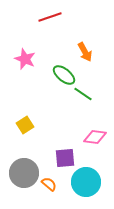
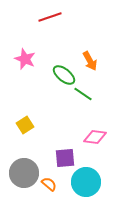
orange arrow: moved 5 px right, 9 px down
